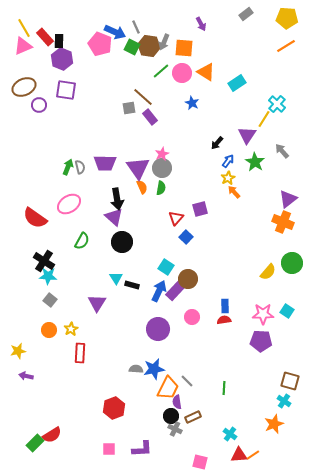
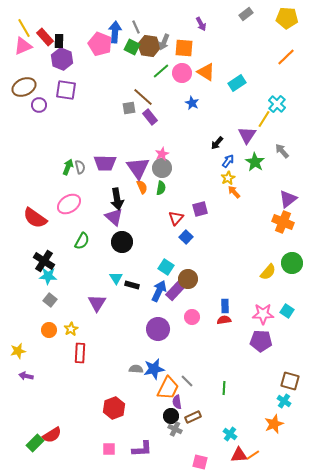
blue arrow at (115, 32): rotated 110 degrees counterclockwise
orange line at (286, 46): moved 11 px down; rotated 12 degrees counterclockwise
